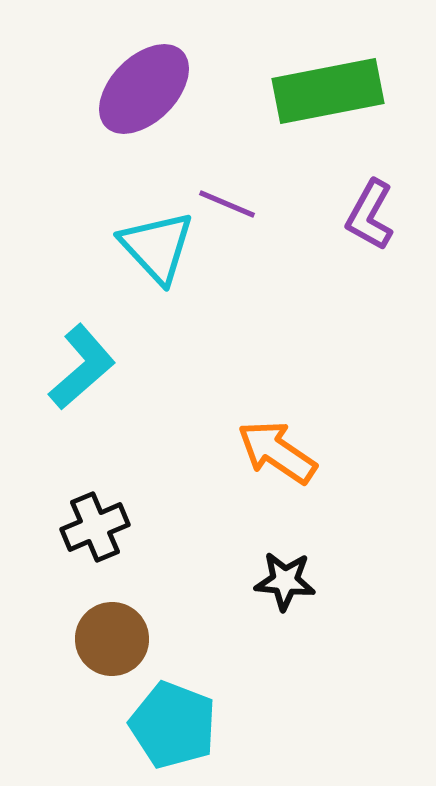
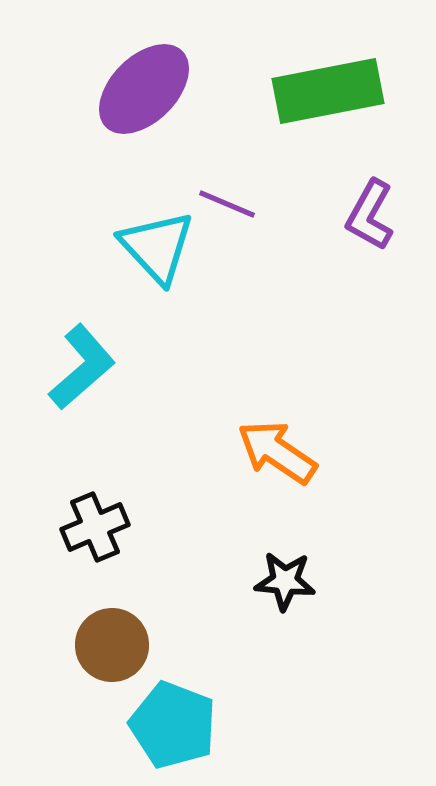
brown circle: moved 6 px down
